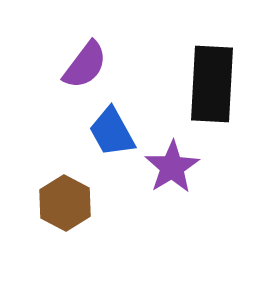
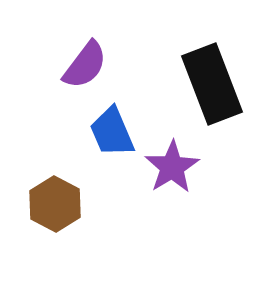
black rectangle: rotated 24 degrees counterclockwise
blue trapezoid: rotated 6 degrees clockwise
brown hexagon: moved 10 px left, 1 px down
